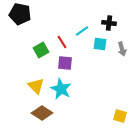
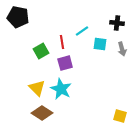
black pentagon: moved 2 px left, 3 px down
black cross: moved 8 px right
red line: rotated 24 degrees clockwise
green square: moved 1 px down
purple square: rotated 21 degrees counterclockwise
yellow triangle: moved 1 px right, 2 px down
